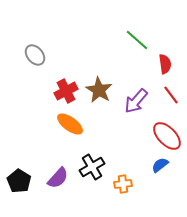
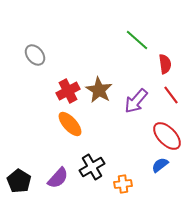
red cross: moved 2 px right
orange ellipse: rotated 12 degrees clockwise
